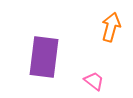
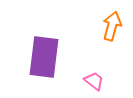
orange arrow: moved 1 px right, 1 px up
